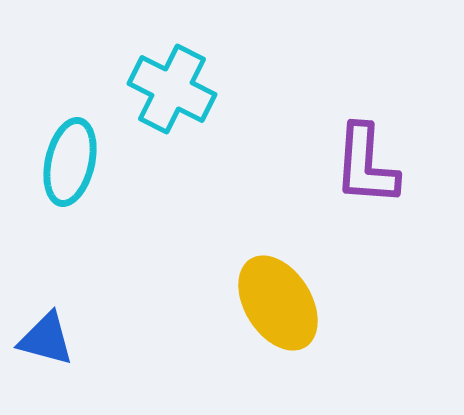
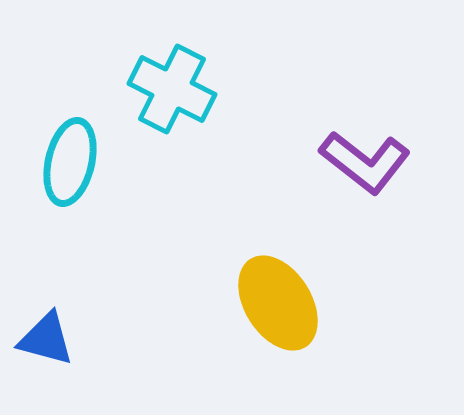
purple L-shape: moved 1 px left, 3 px up; rotated 56 degrees counterclockwise
